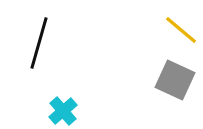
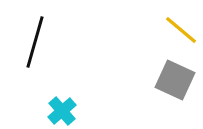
black line: moved 4 px left, 1 px up
cyan cross: moved 1 px left
